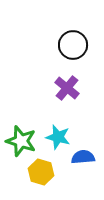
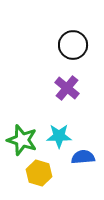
cyan star: moved 1 px right, 1 px up; rotated 15 degrees counterclockwise
green star: moved 1 px right, 1 px up
yellow hexagon: moved 2 px left, 1 px down
